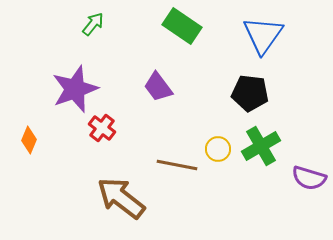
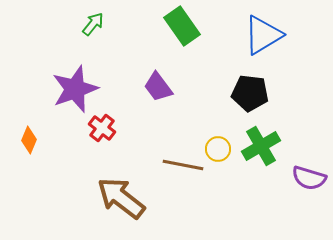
green rectangle: rotated 21 degrees clockwise
blue triangle: rotated 24 degrees clockwise
brown line: moved 6 px right
